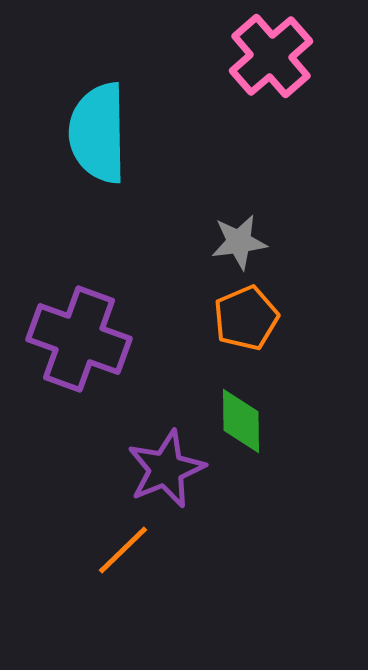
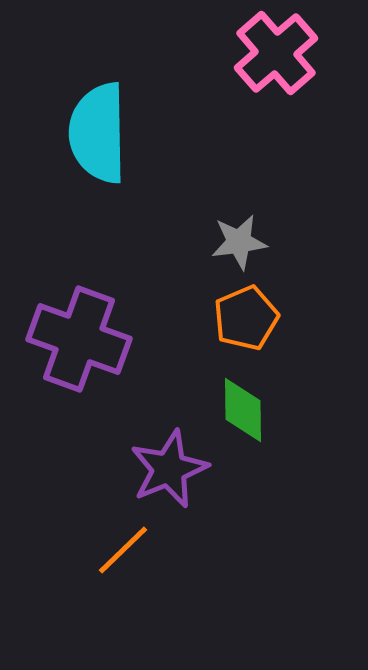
pink cross: moved 5 px right, 3 px up
green diamond: moved 2 px right, 11 px up
purple star: moved 3 px right
